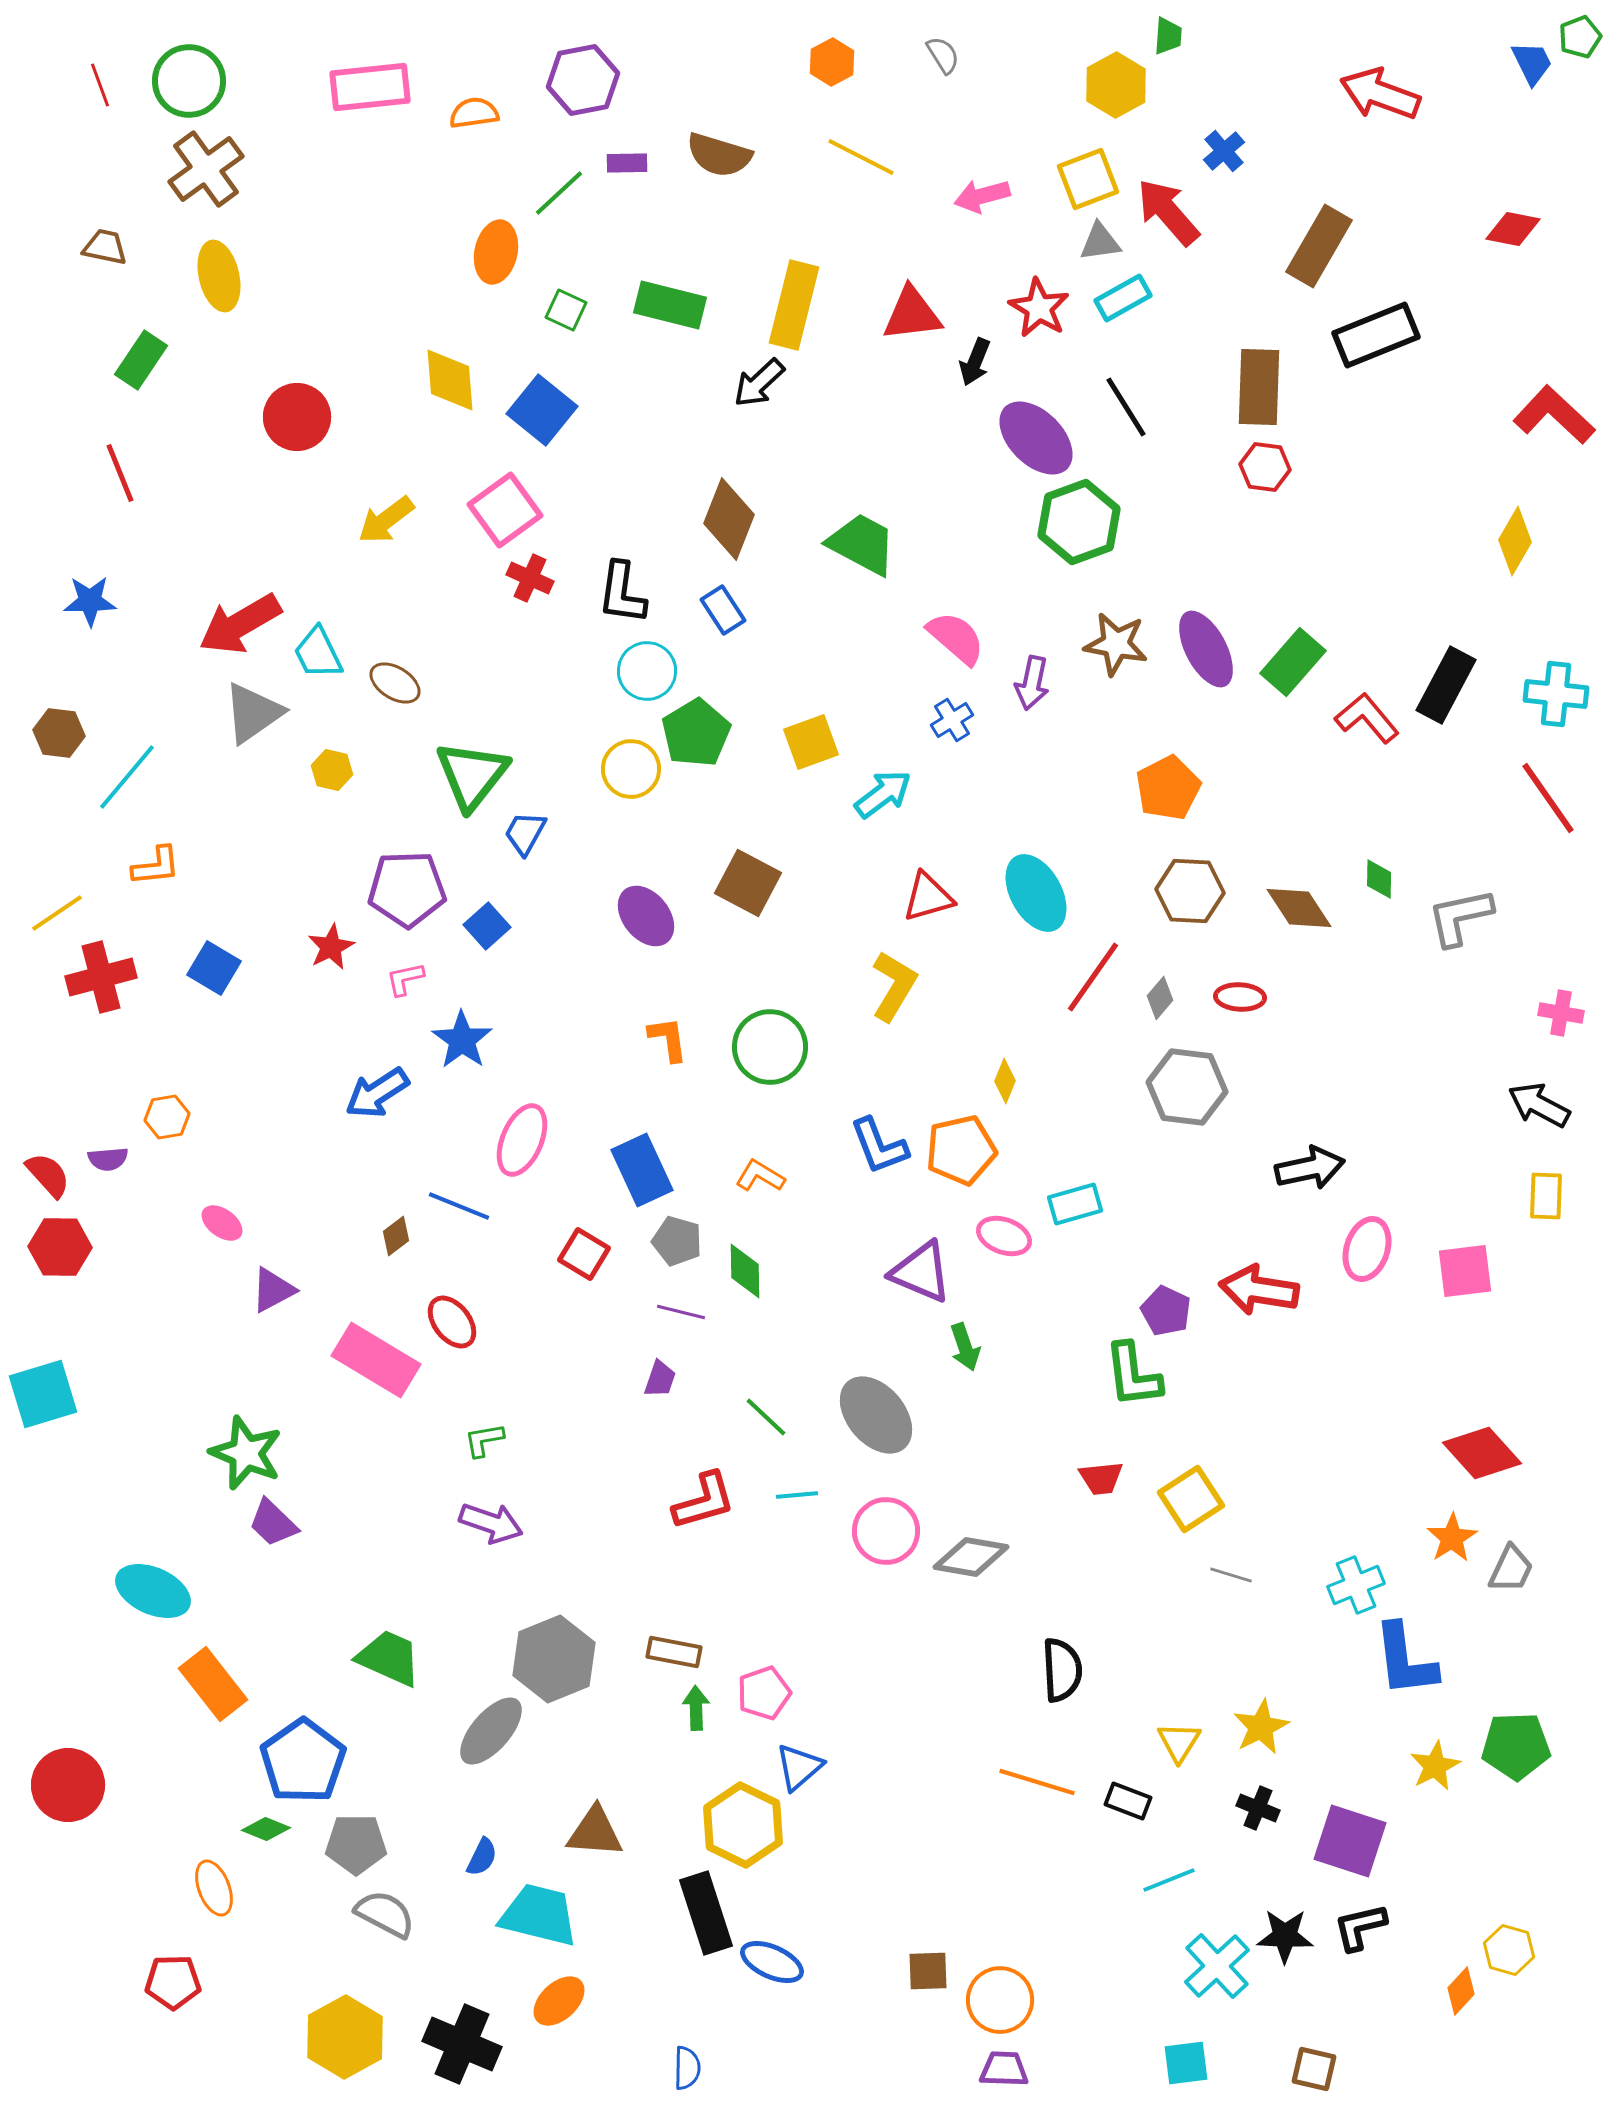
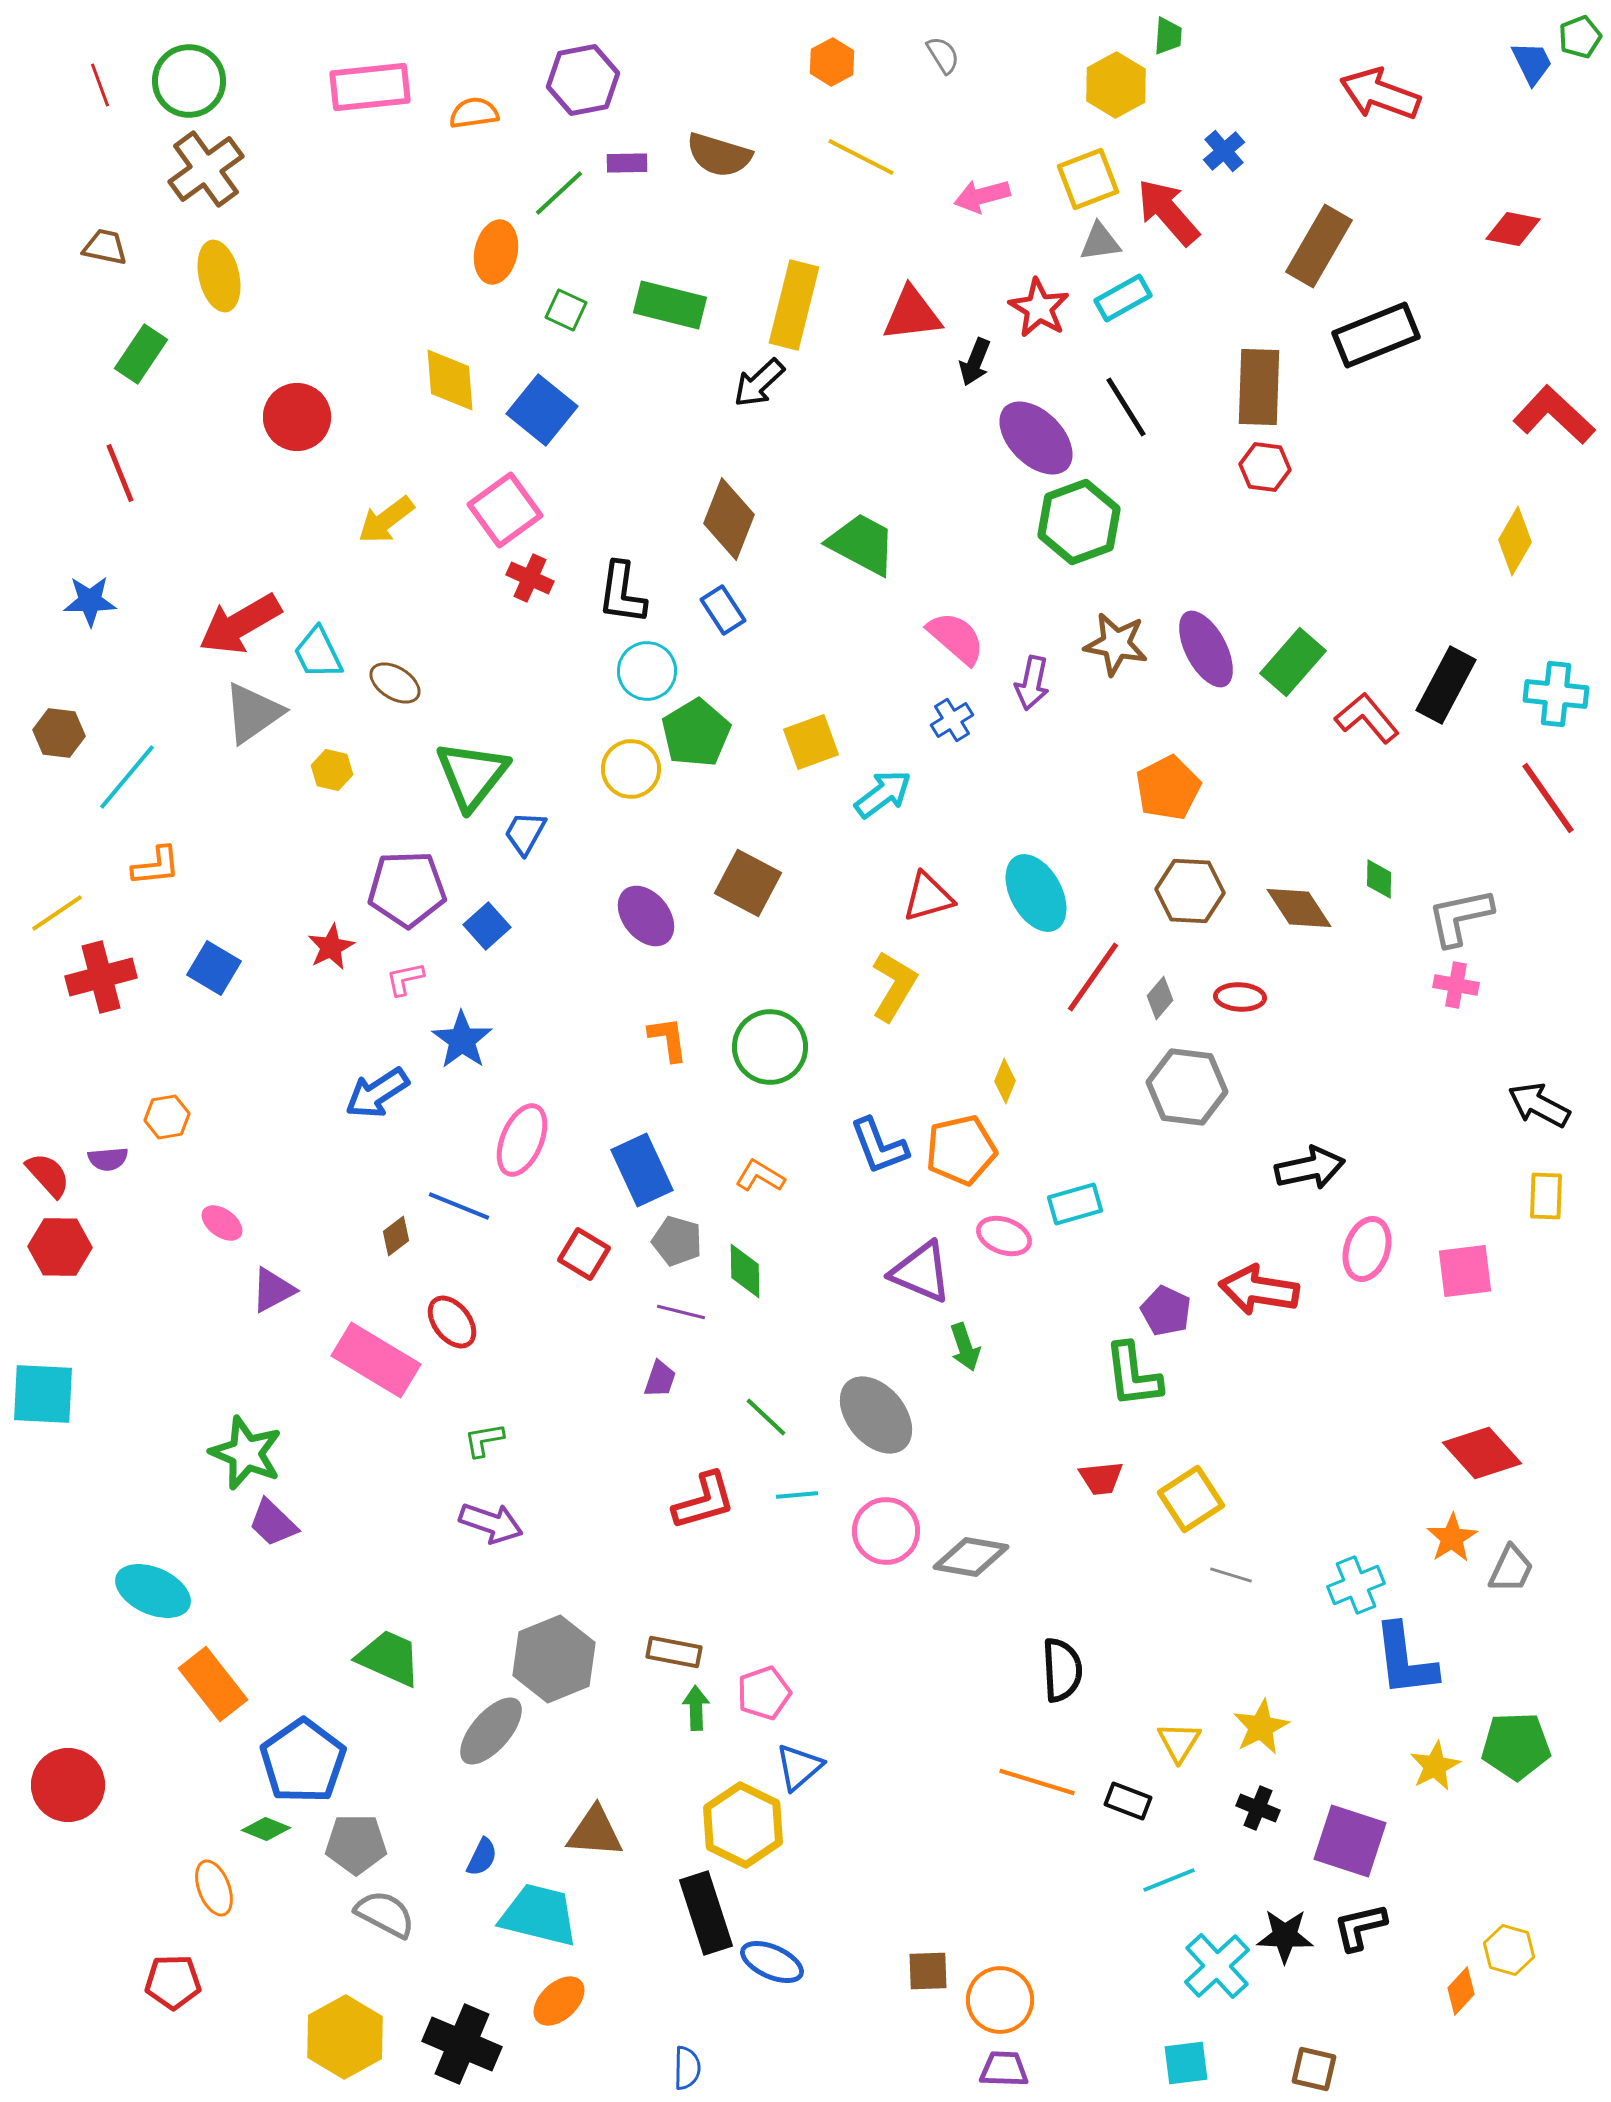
green rectangle at (141, 360): moved 6 px up
pink cross at (1561, 1013): moved 105 px left, 28 px up
cyan square at (43, 1394): rotated 20 degrees clockwise
